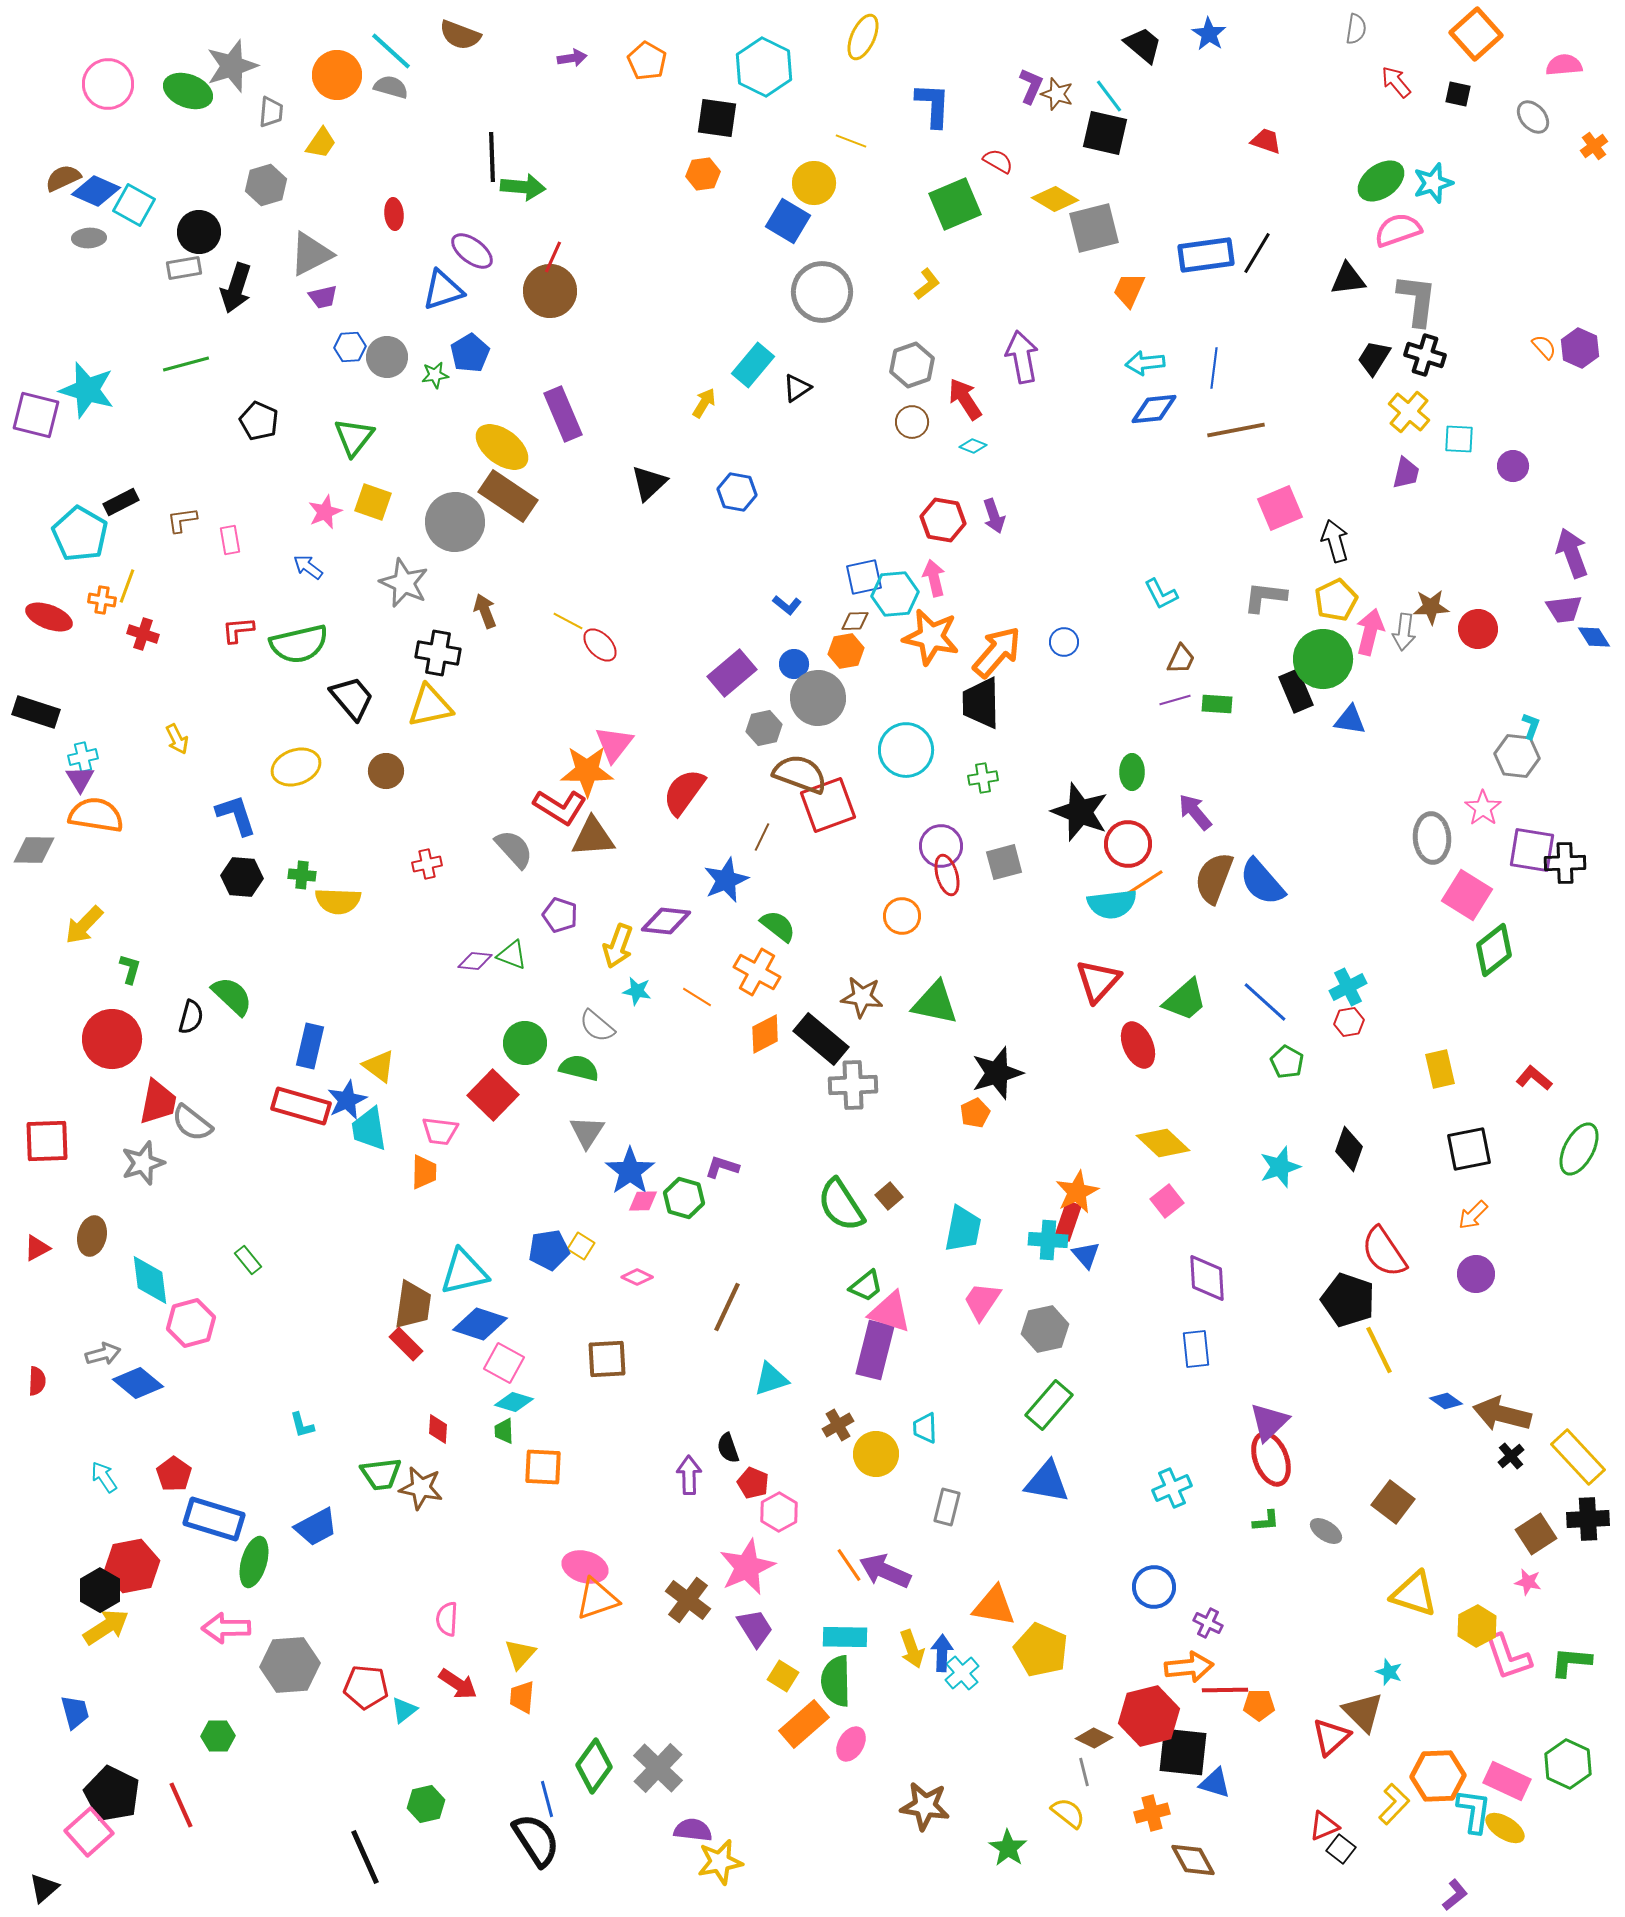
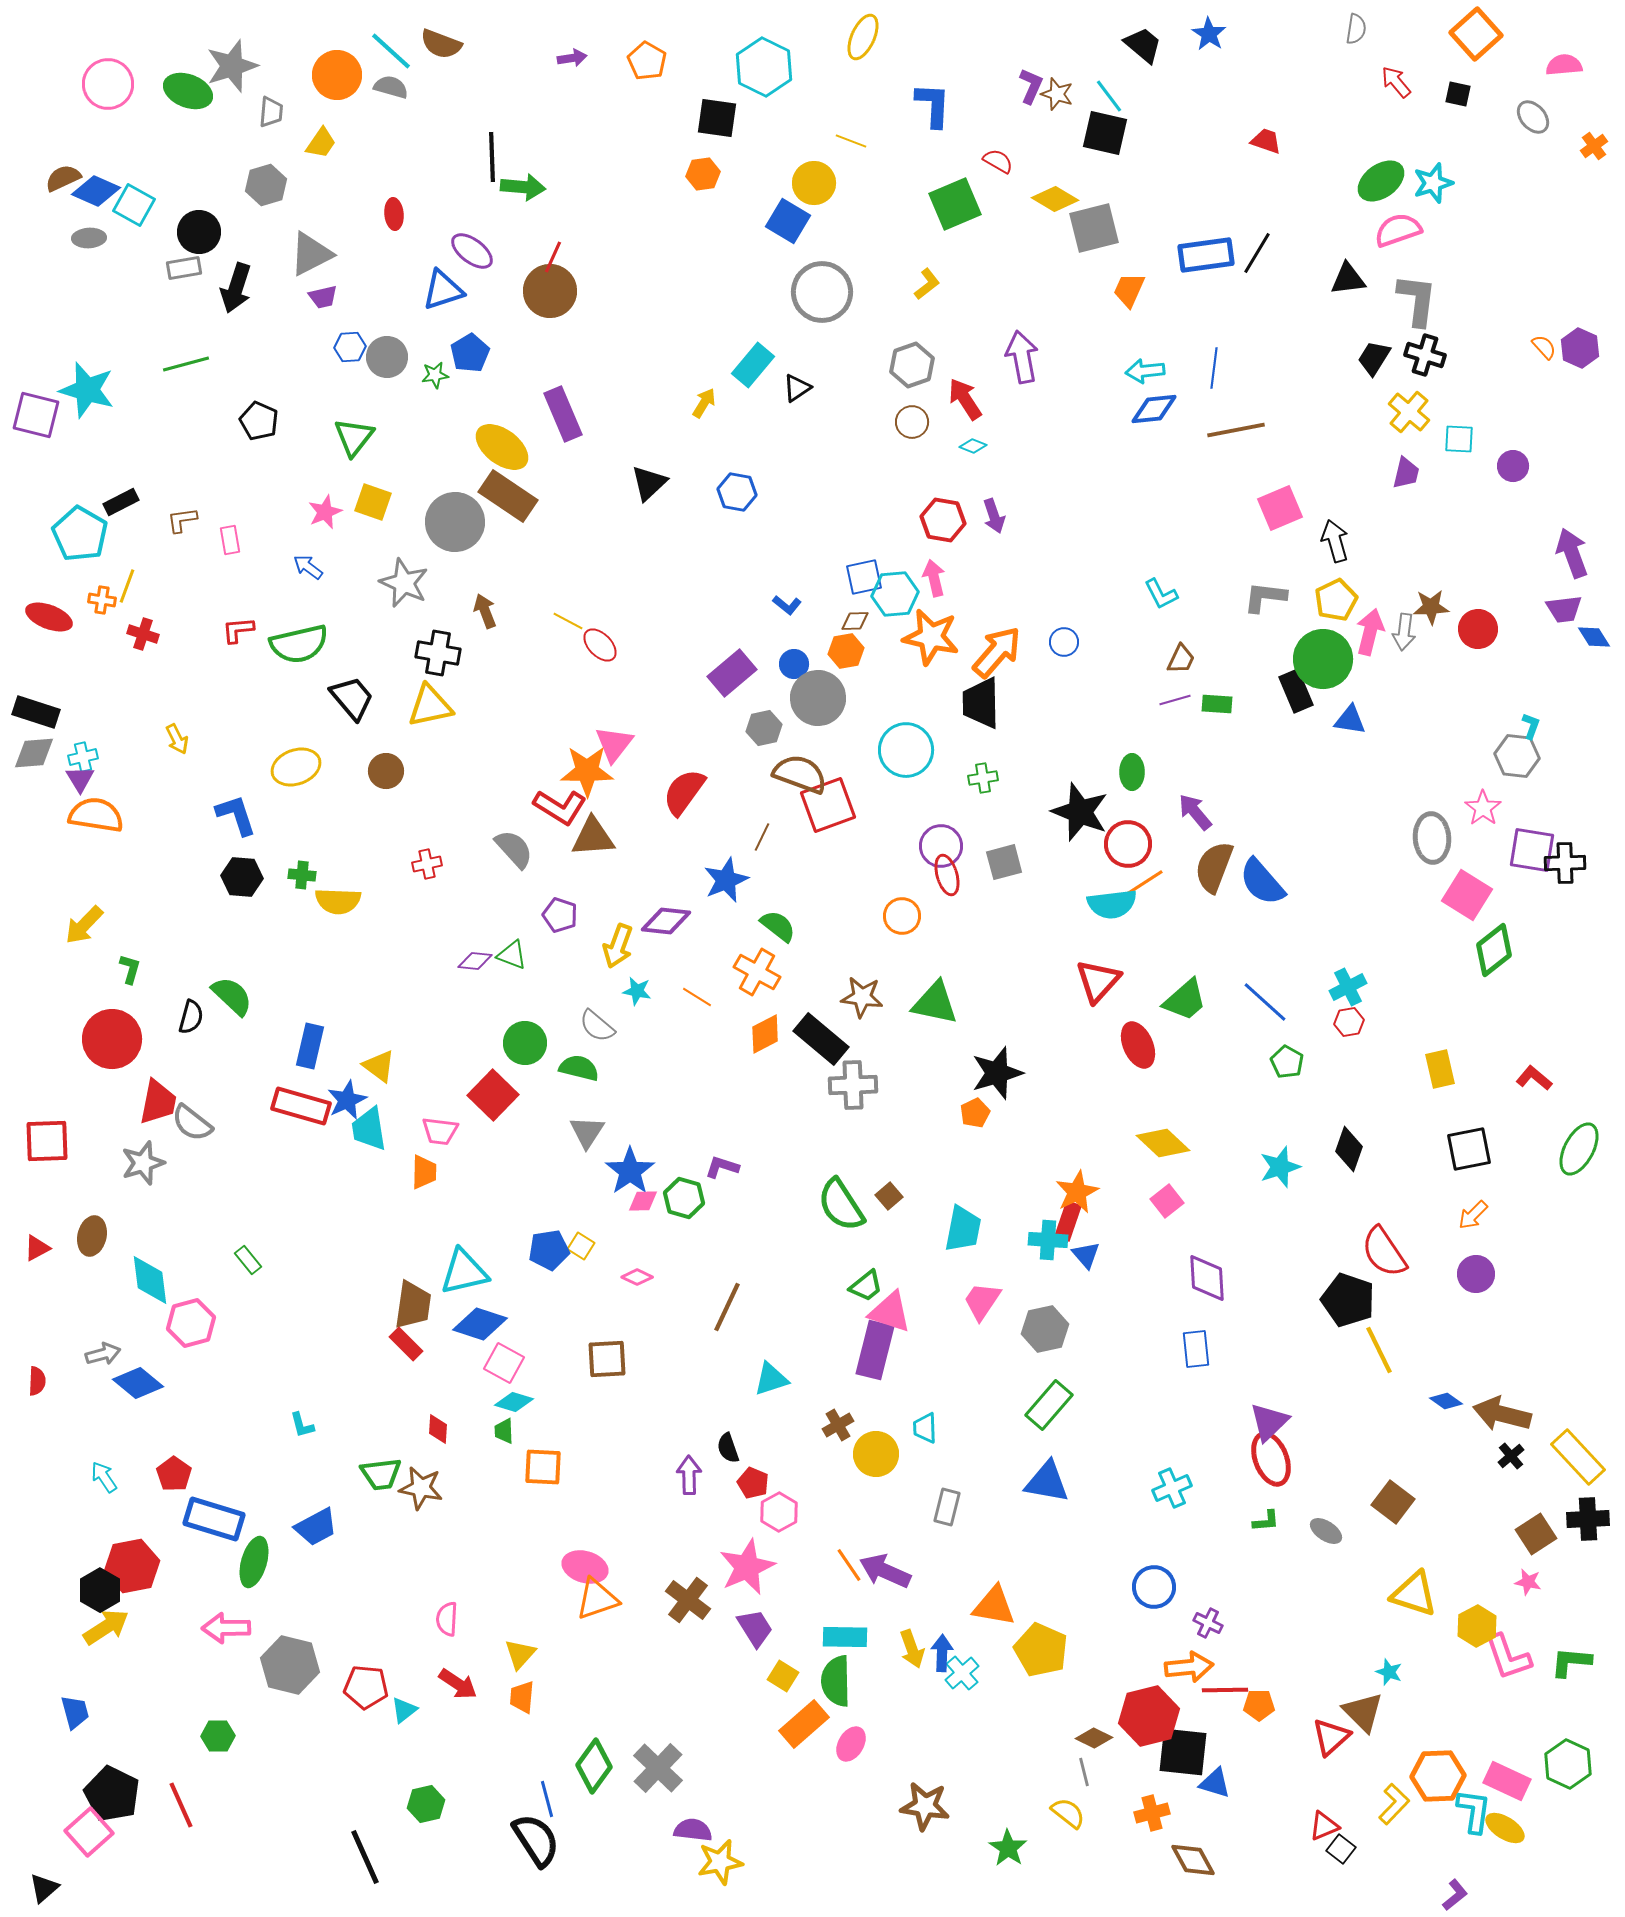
brown semicircle at (460, 35): moved 19 px left, 9 px down
cyan arrow at (1145, 363): moved 8 px down
gray diamond at (34, 850): moved 97 px up; rotated 6 degrees counterclockwise
brown semicircle at (1214, 878): moved 11 px up
gray hexagon at (290, 1665): rotated 18 degrees clockwise
